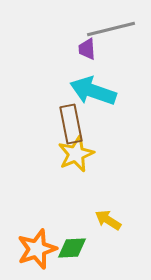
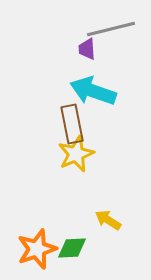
brown rectangle: moved 1 px right
